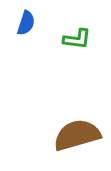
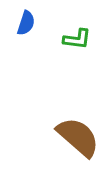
brown semicircle: moved 1 px right, 2 px down; rotated 57 degrees clockwise
